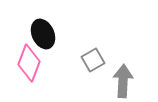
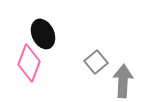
gray square: moved 3 px right, 2 px down; rotated 10 degrees counterclockwise
